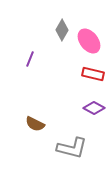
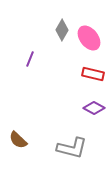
pink ellipse: moved 3 px up
brown semicircle: moved 17 px left, 16 px down; rotated 18 degrees clockwise
